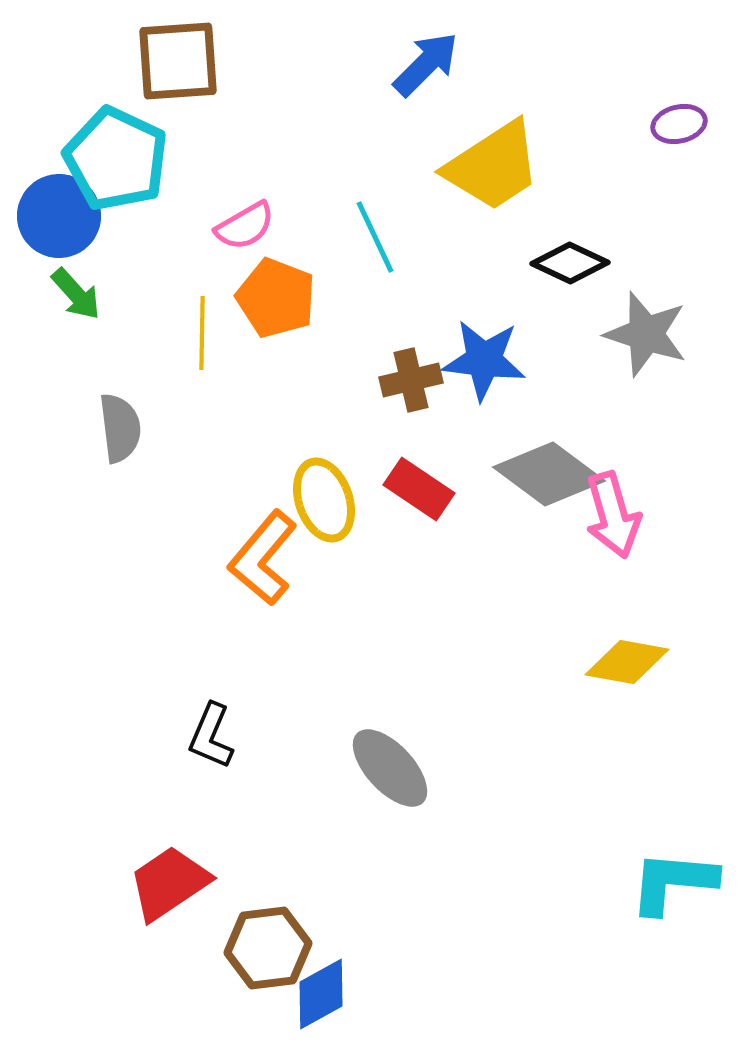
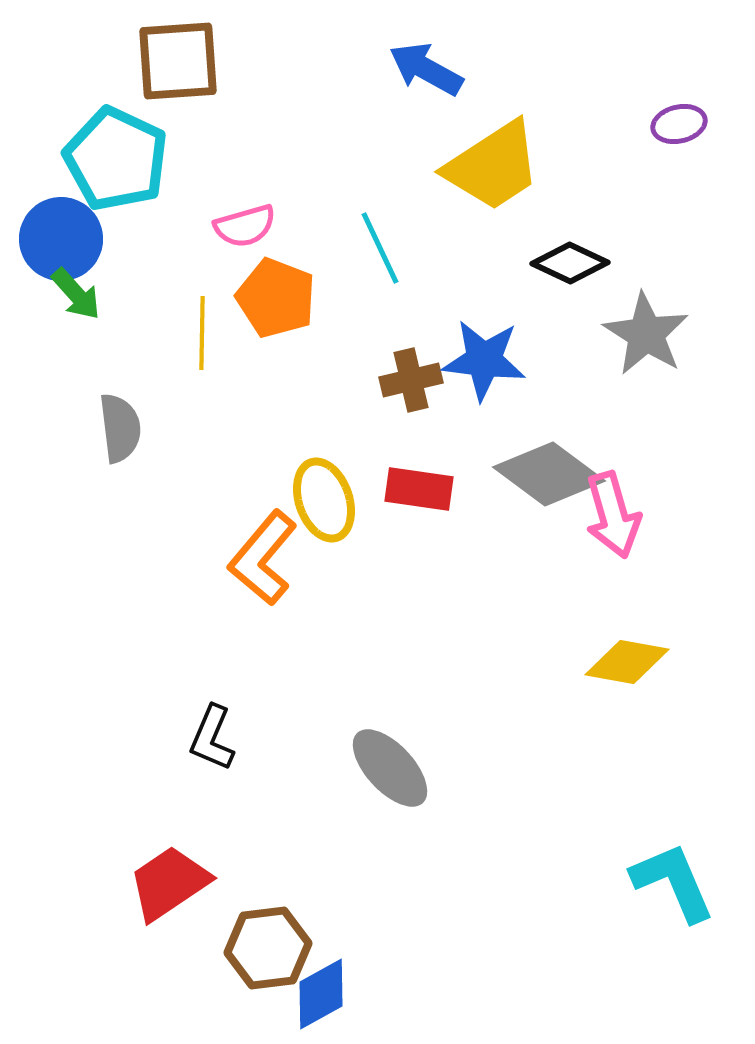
blue arrow: moved 5 px down; rotated 106 degrees counterclockwise
blue circle: moved 2 px right, 23 px down
pink semicircle: rotated 14 degrees clockwise
cyan line: moved 5 px right, 11 px down
gray star: rotated 14 degrees clockwise
red rectangle: rotated 26 degrees counterclockwise
black L-shape: moved 1 px right, 2 px down
cyan L-shape: rotated 62 degrees clockwise
